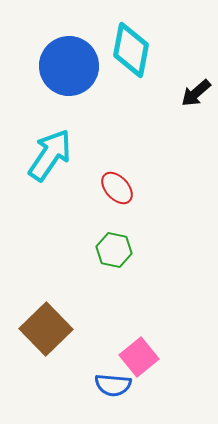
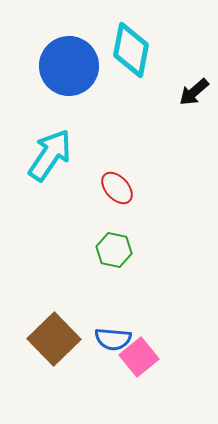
black arrow: moved 2 px left, 1 px up
brown square: moved 8 px right, 10 px down
blue semicircle: moved 46 px up
